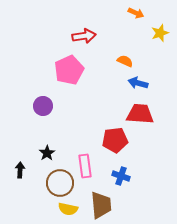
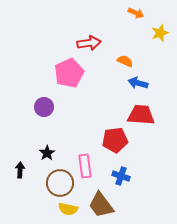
red arrow: moved 5 px right, 7 px down
pink pentagon: moved 3 px down
purple circle: moved 1 px right, 1 px down
red trapezoid: moved 1 px right, 1 px down
brown trapezoid: rotated 148 degrees clockwise
